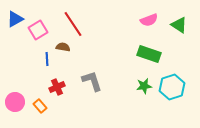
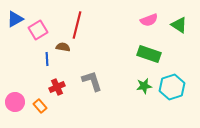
red line: moved 4 px right, 1 px down; rotated 48 degrees clockwise
